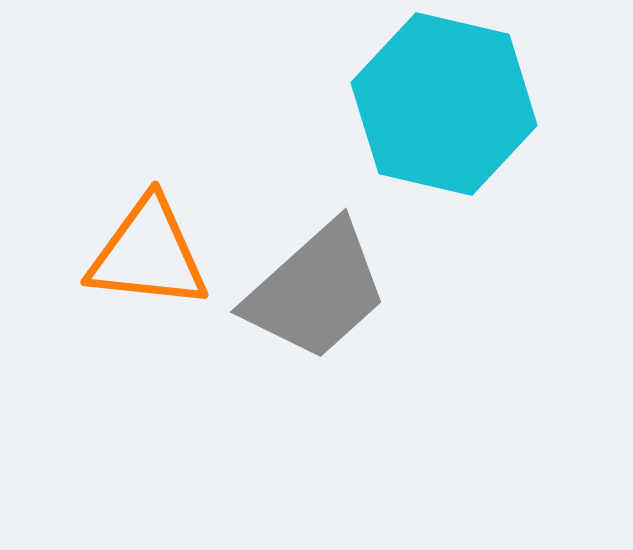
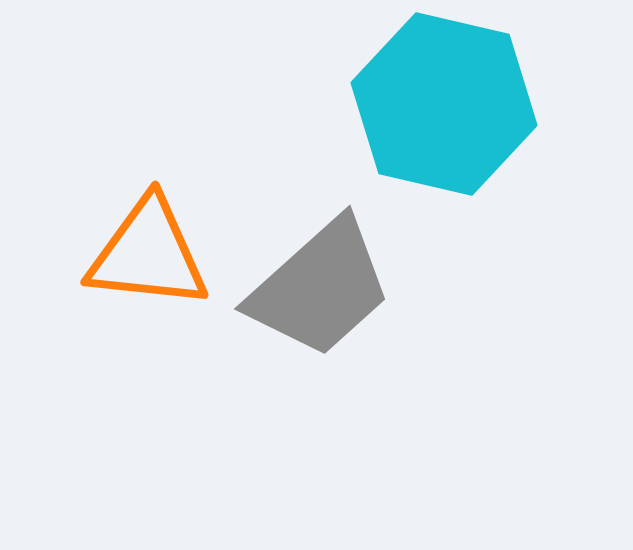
gray trapezoid: moved 4 px right, 3 px up
